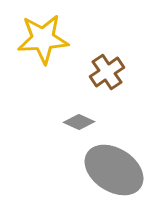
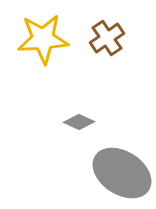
brown cross: moved 34 px up
gray ellipse: moved 8 px right, 3 px down
